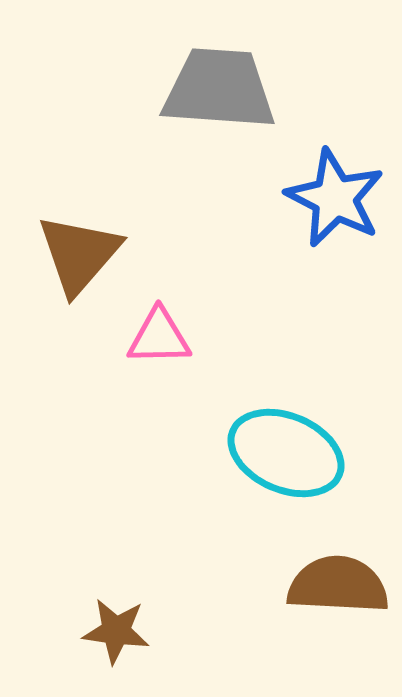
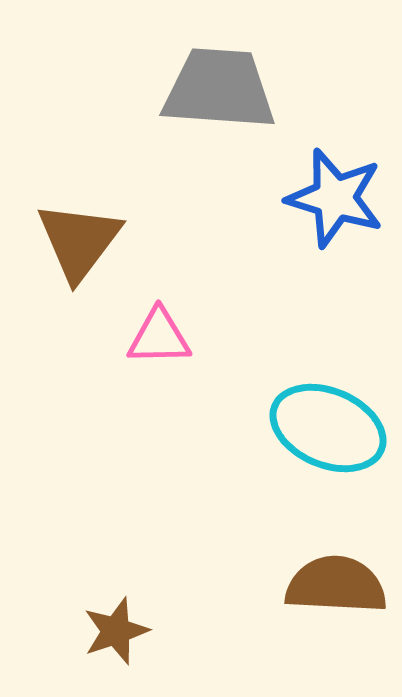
blue star: rotated 10 degrees counterclockwise
brown triangle: moved 13 px up; rotated 4 degrees counterclockwise
cyan ellipse: moved 42 px right, 25 px up
brown semicircle: moved 2 px left
brown star: rotated 26 degrees counterclockwise
